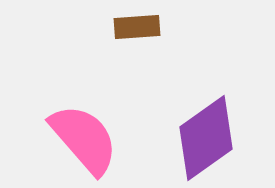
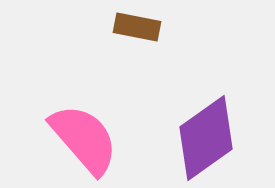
brown rectangle: rotated 15 degrees clockwise
